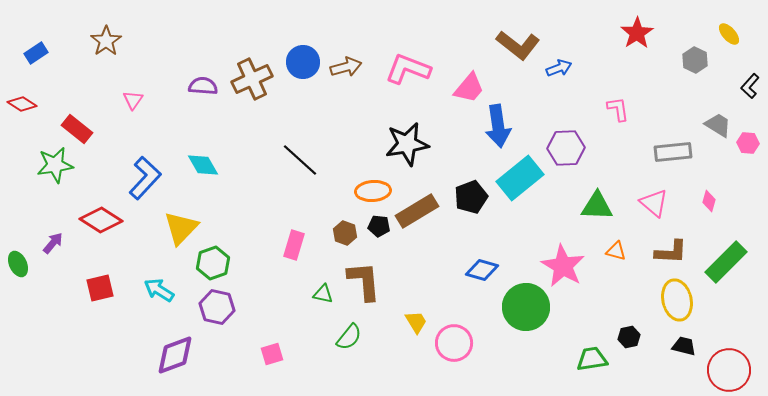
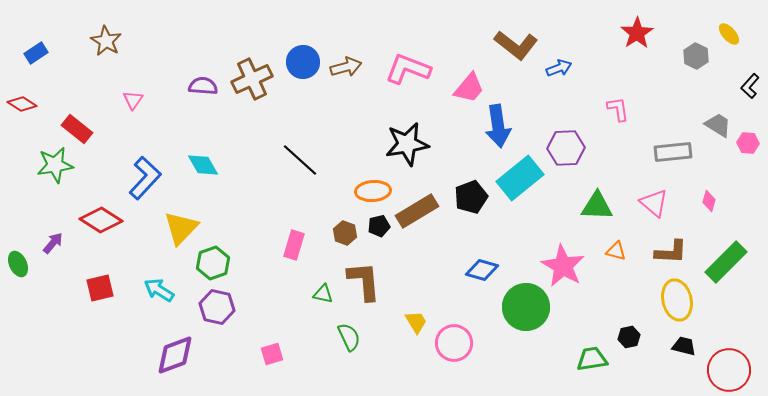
brown star at (106, 41): rotated 8 degrees counterclockwise
brown L-shape at (518, 45): moved 2 px left
gray hexagon at (695, 60): moved 1 px right, 4 px up
black pentagon at (379, 226): rotated 20 degrees counterclockwise
green semicircle at (349, 337): rotated 64 degrees counterclockwise
